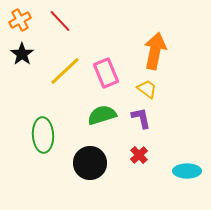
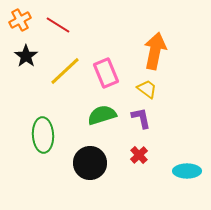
red line: moved 2 px left, 4 px down; rotated 15 degrees counterclockwise
black star: moved 4 px right, 2 px down
